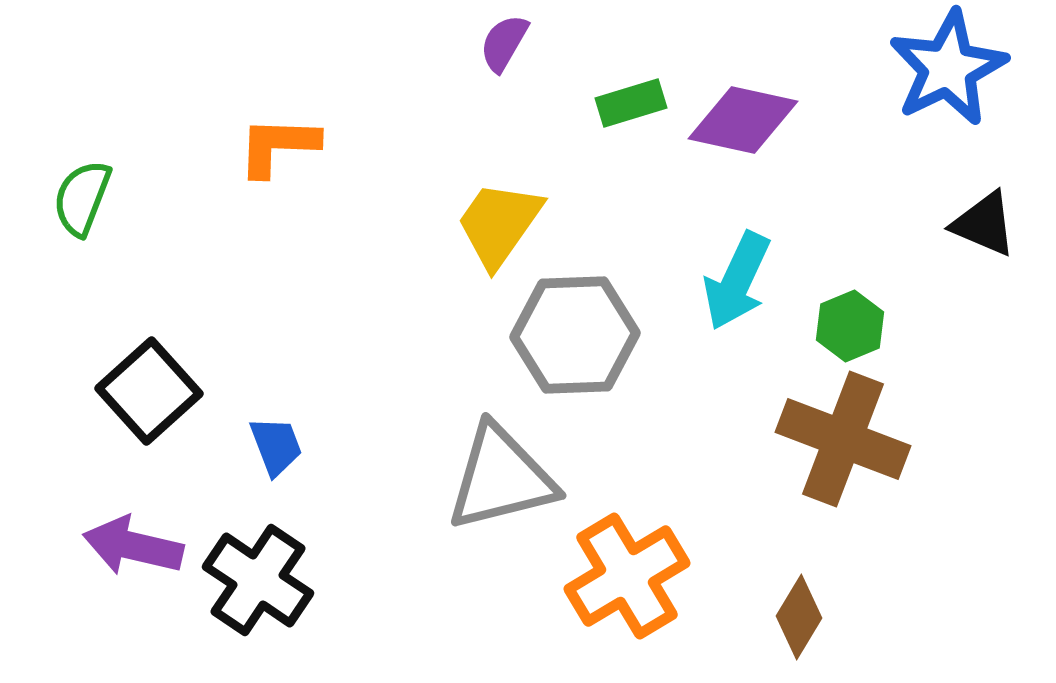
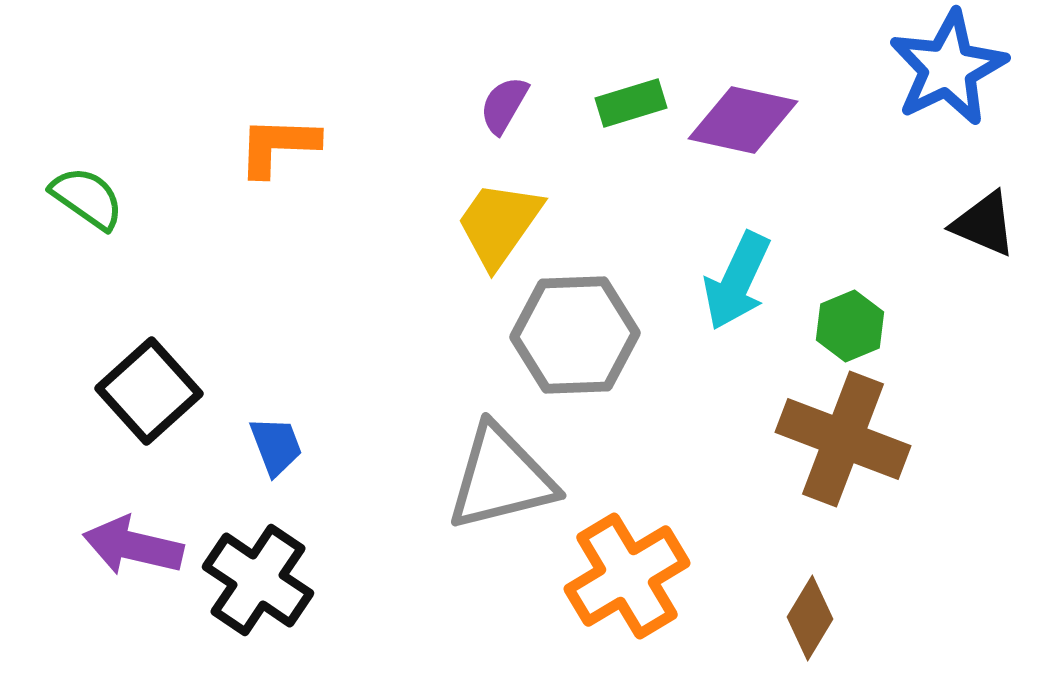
purple semicircle: moved 62 px down
green semicircle: moved 5 px right; rotated 104 degrees clockwise
brown diamond: moved 11 px right, 1 px down
